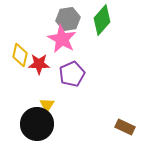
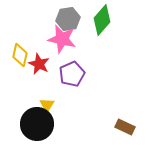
pink star: rotated 16 degrees counterclockwise
red star: rotated 25 degrees clockwise
